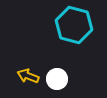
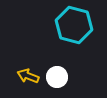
white circle: moved 2 px up
